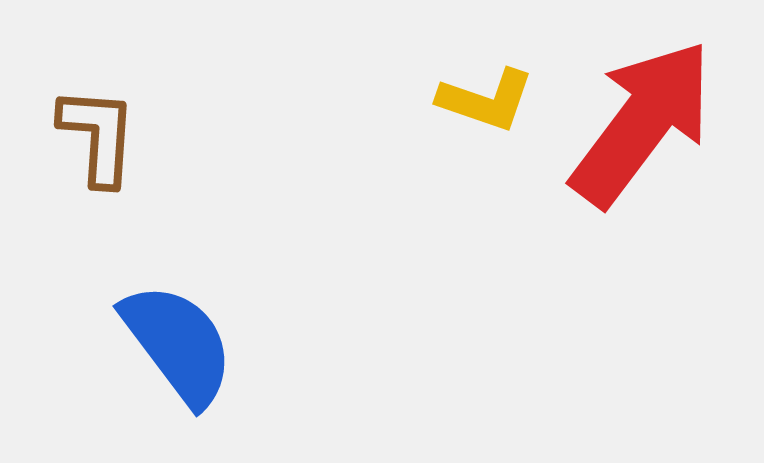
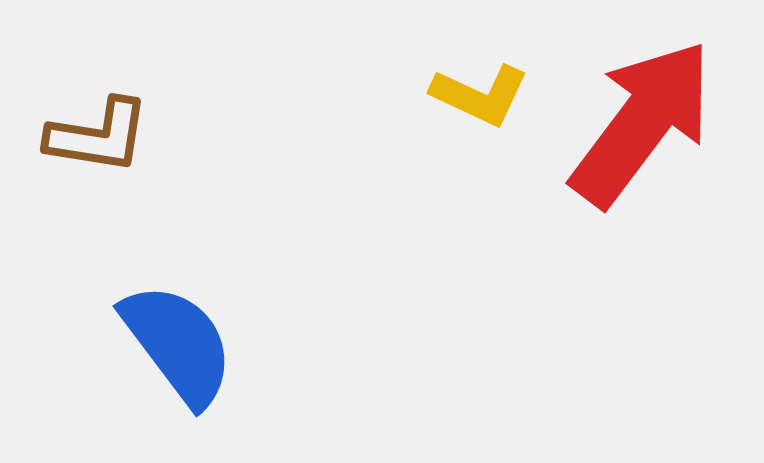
yellow L-shape: moved 6 px left, 5 px up; rotated 6 degrees clockwise
brown L-shape: rotated 95 degrees clockwise
